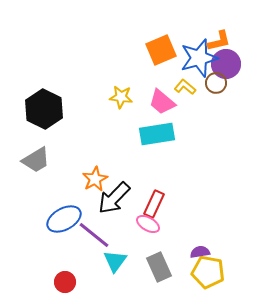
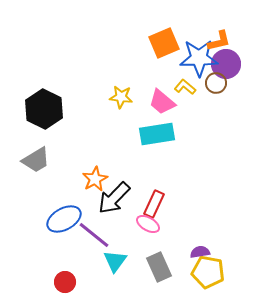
orange square: moved 3 px right, 7 px up
blue star: rotated 15 degrees clockwise
